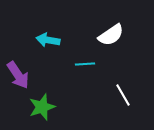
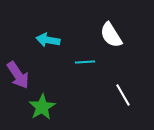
white semicircle: rotated 92 degrees clockwise
cyan line: moved 2 px up
green star: rotated 12 degrees counterclockwise
